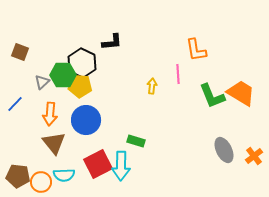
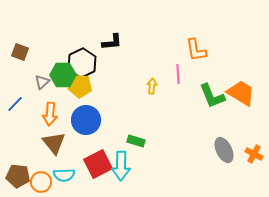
black hexagon: rotated 8 degrees clockwise
orange cross: moved 2 px up; rotated 24 degrees counterclockwise
